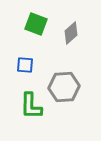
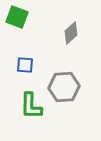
green square: moved 19 px left, 7 px up
